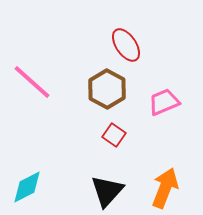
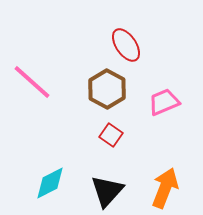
red square: moved 3 px left
cyan diamond: moved 23 px right, 4 px up
